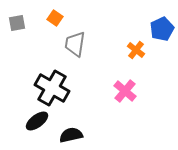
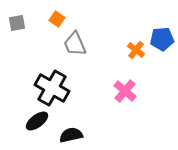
orange square: moved 2 px right, 1 px down
blue pentagon: moved 10 px down; rotated 20 degrees clockwise
gray trapezoid: rotated 32 degrees counterclockwise
